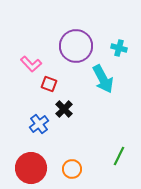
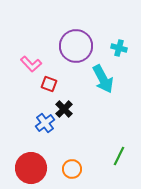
blue cross: moved 6 px right, 1 px up
